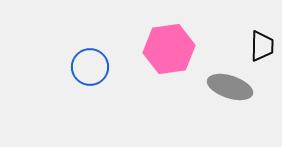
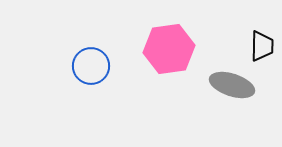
blue circle: moved 1 px right, 1 px up
gray ellipse: moved 2 px right, 2 px up
